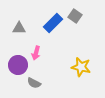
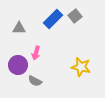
gray square: rotated 16 degrees clockwise
blue rectangle: moved 4 px up
gray semicircle: moved 1 px right, 2 px up
